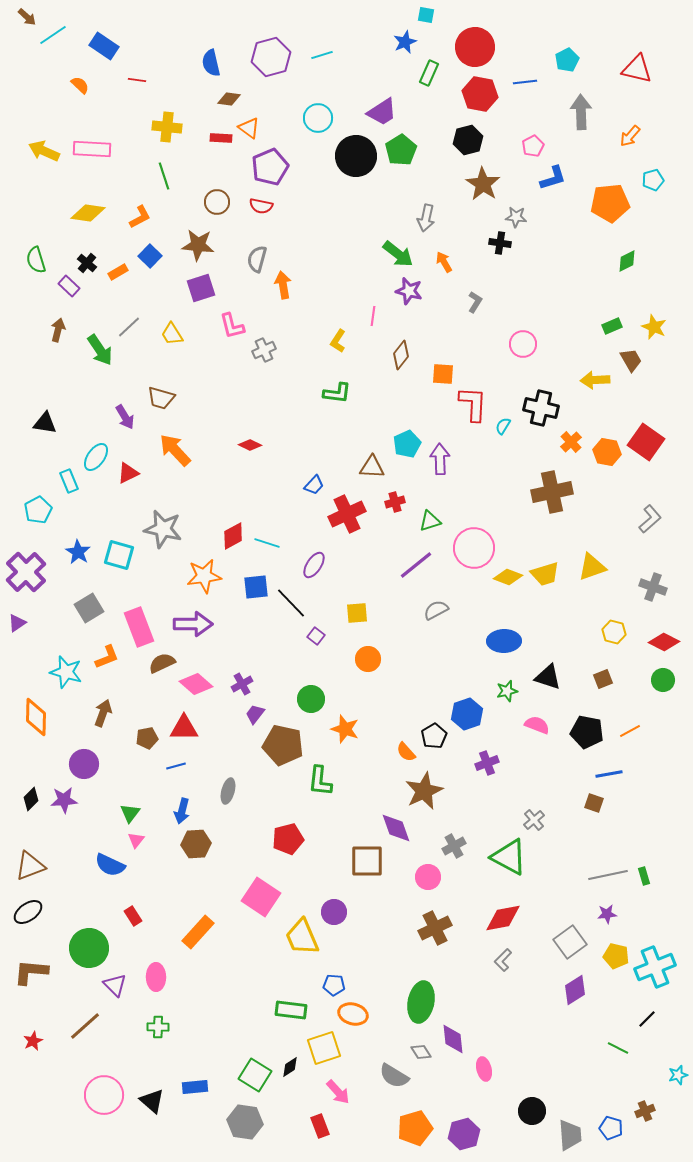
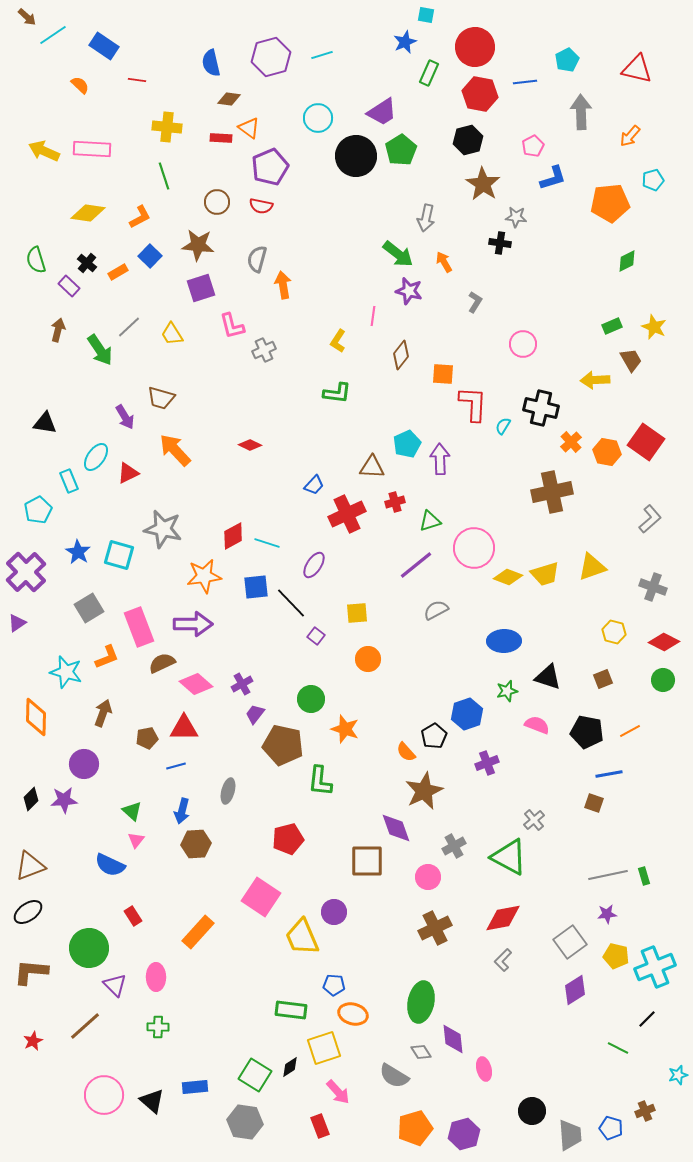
green triangle at (130, 813): moved 2 px right, 2 px up; rotated 25 degrees counterclockwise
